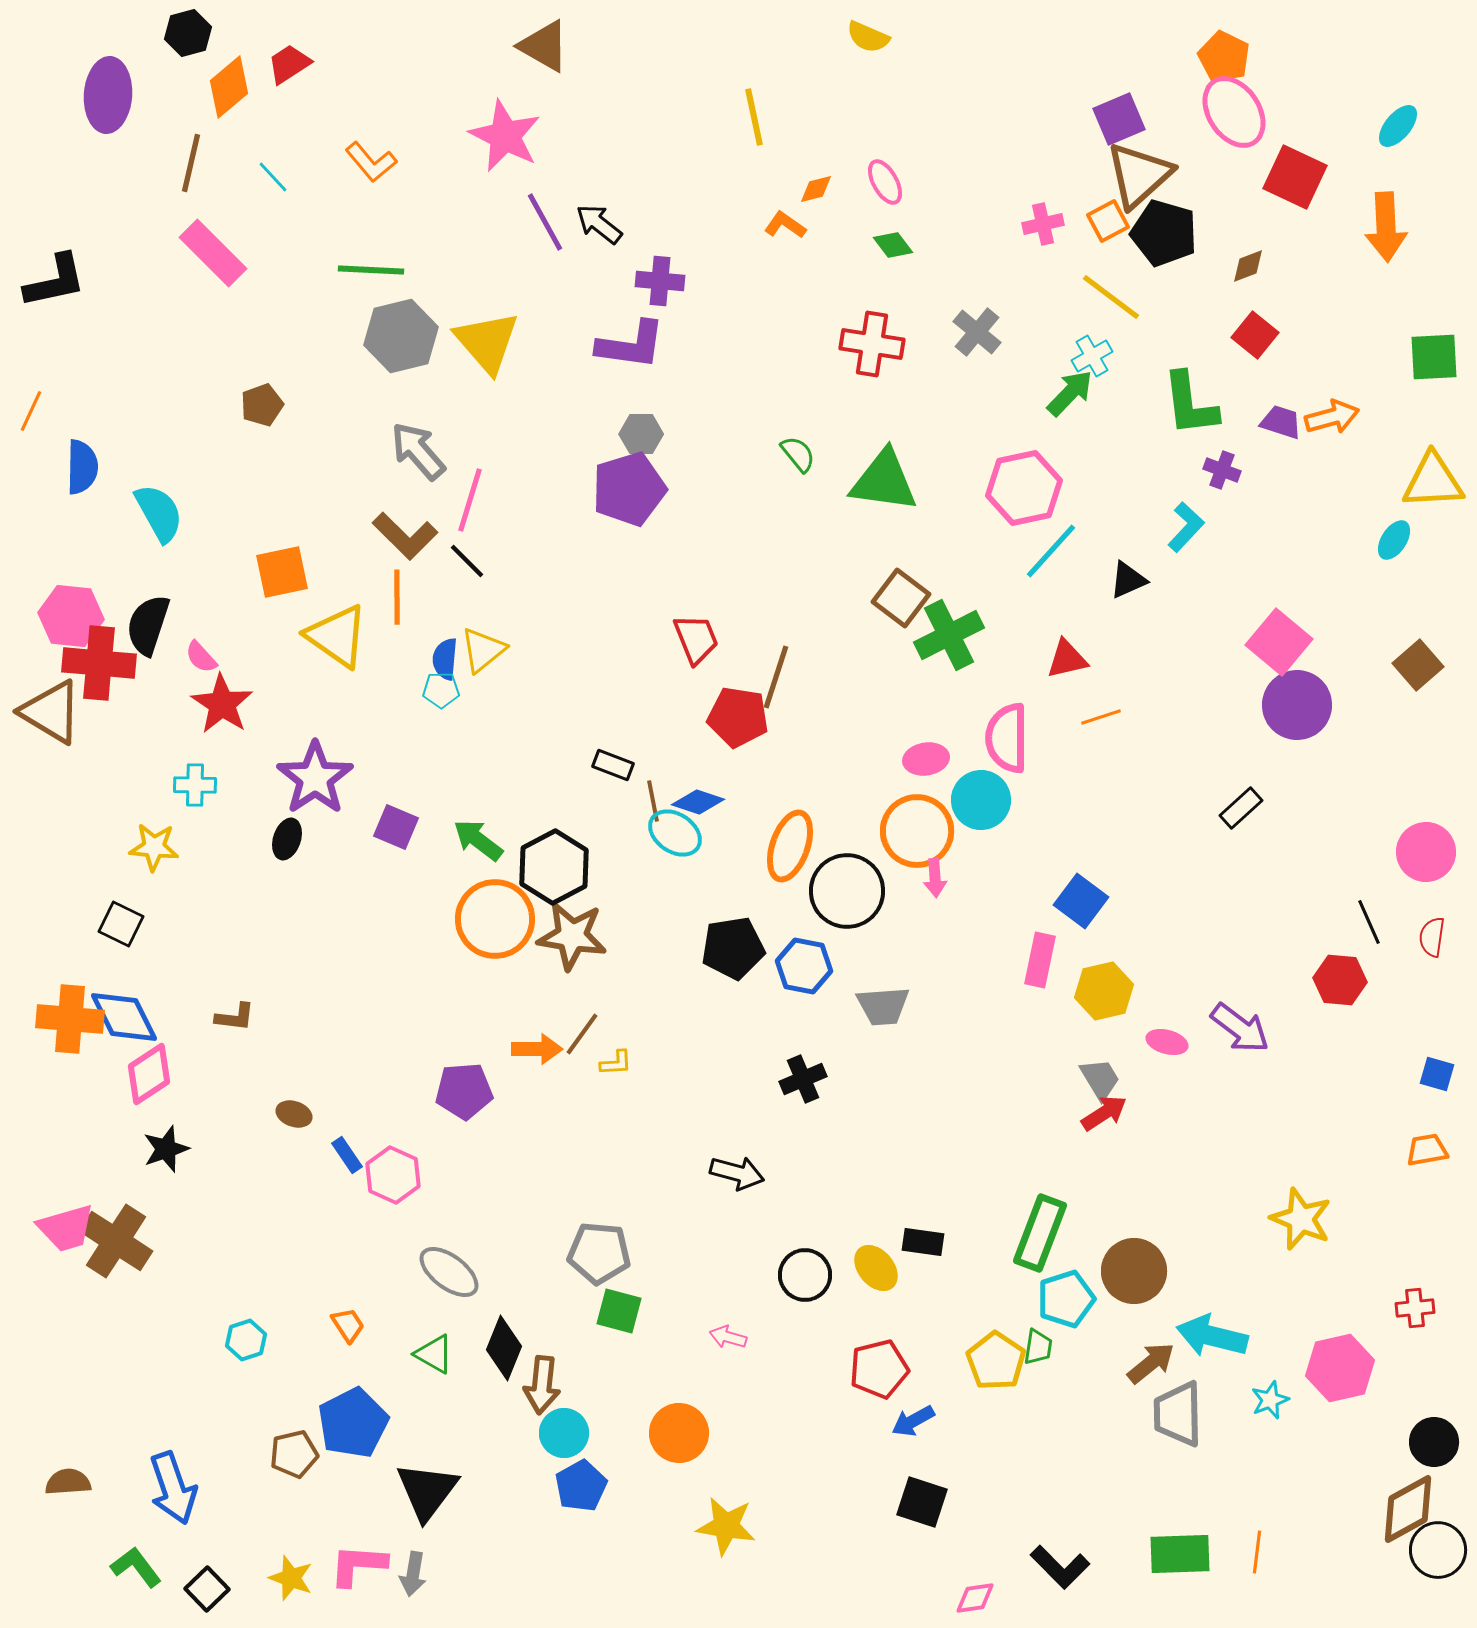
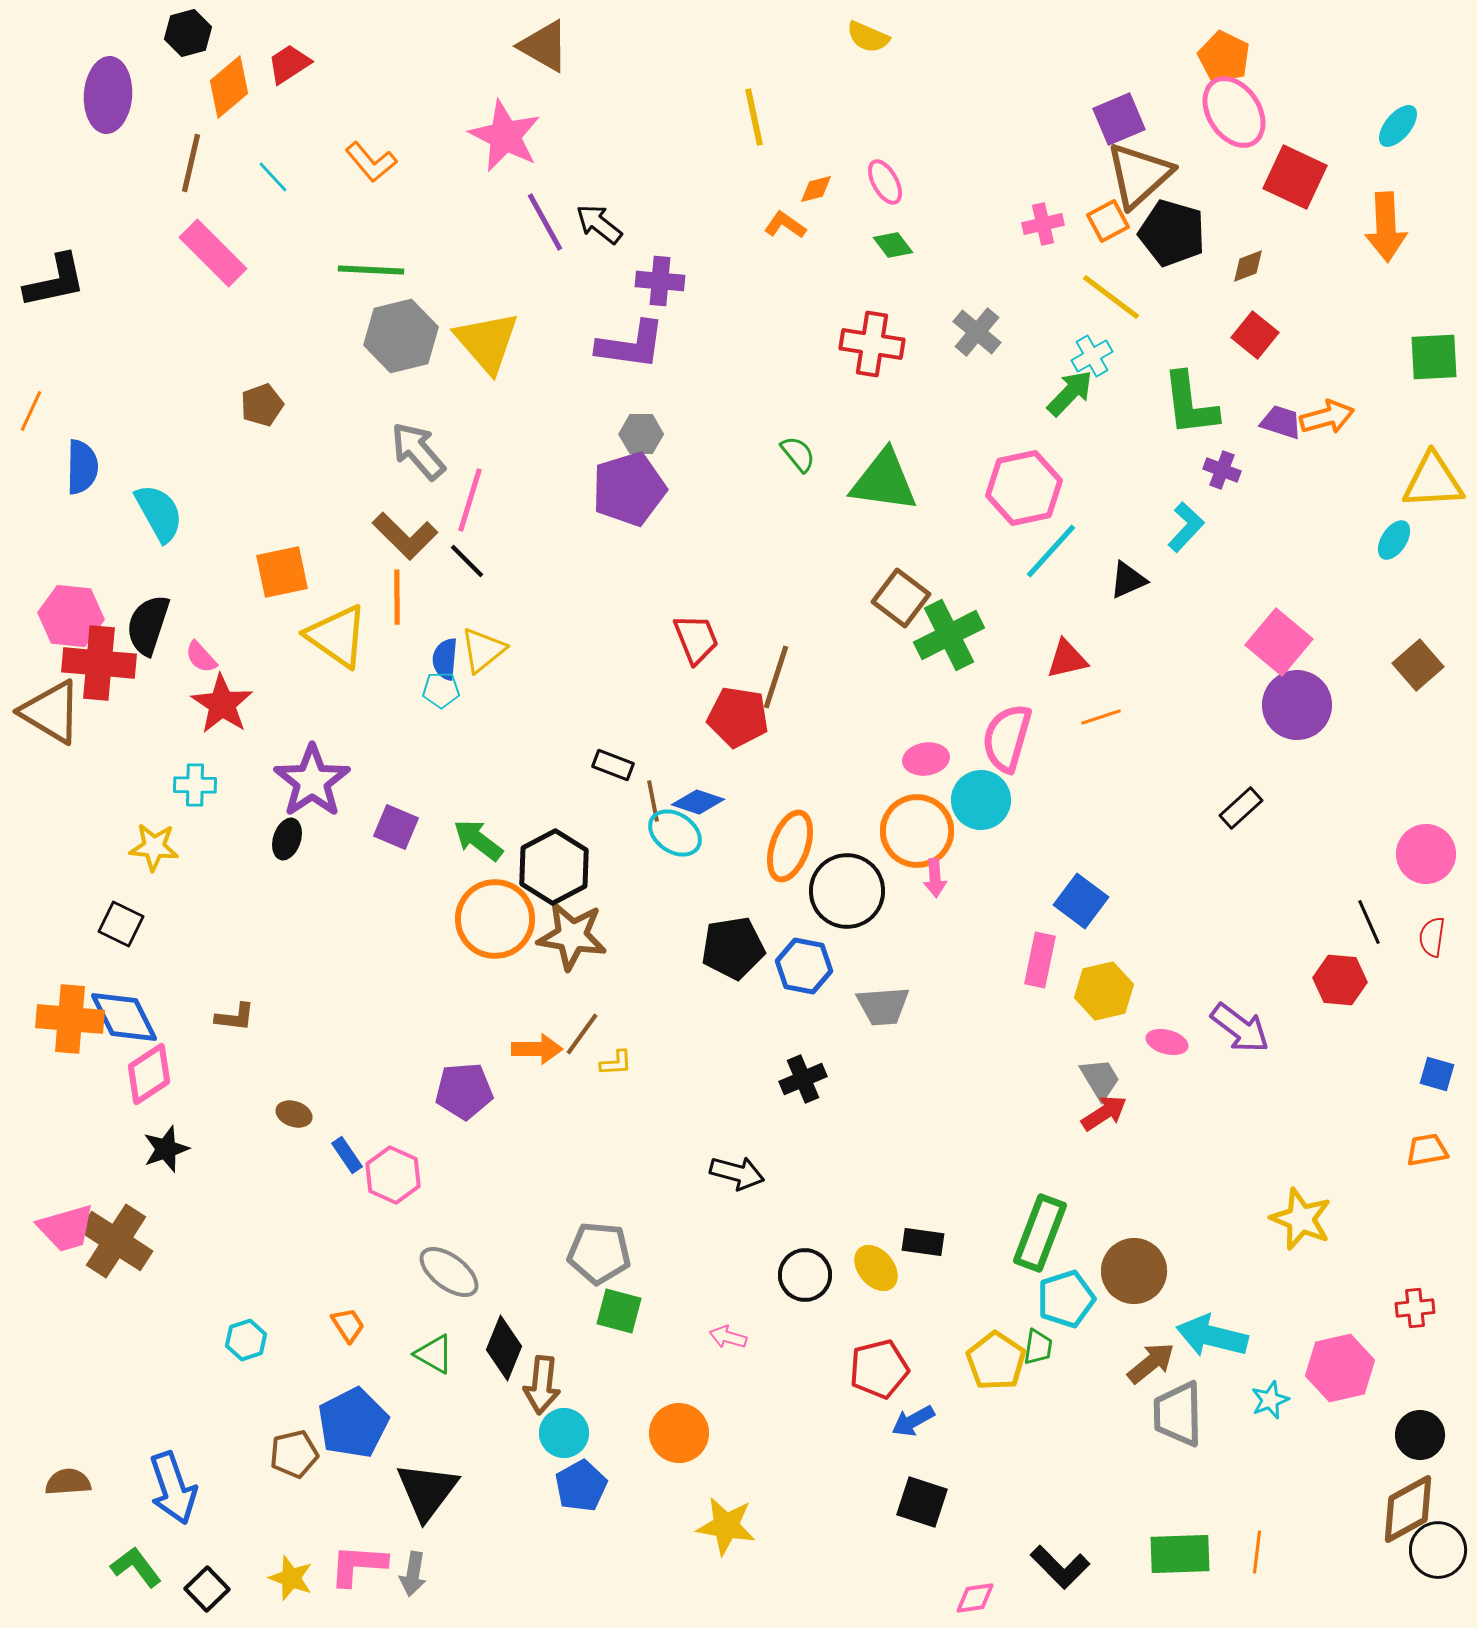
black pentagon at (1164, 233): moved 8 px right
orange arrow at (1332, 417): moved 5 px left
pink semicircle at (1007, 738): rotated 16 degrees clockwise
purple star at (315, 778): moved 3 px left, 3 px down
pink circle at (1426, 852): moved 2 px down
black circle at (1434, 1442): moved 14 px left, 7 px up
